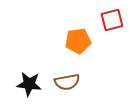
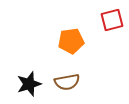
orange pentagon: moved 7 px left
black star: rotated 25 degrees counterclockwise
